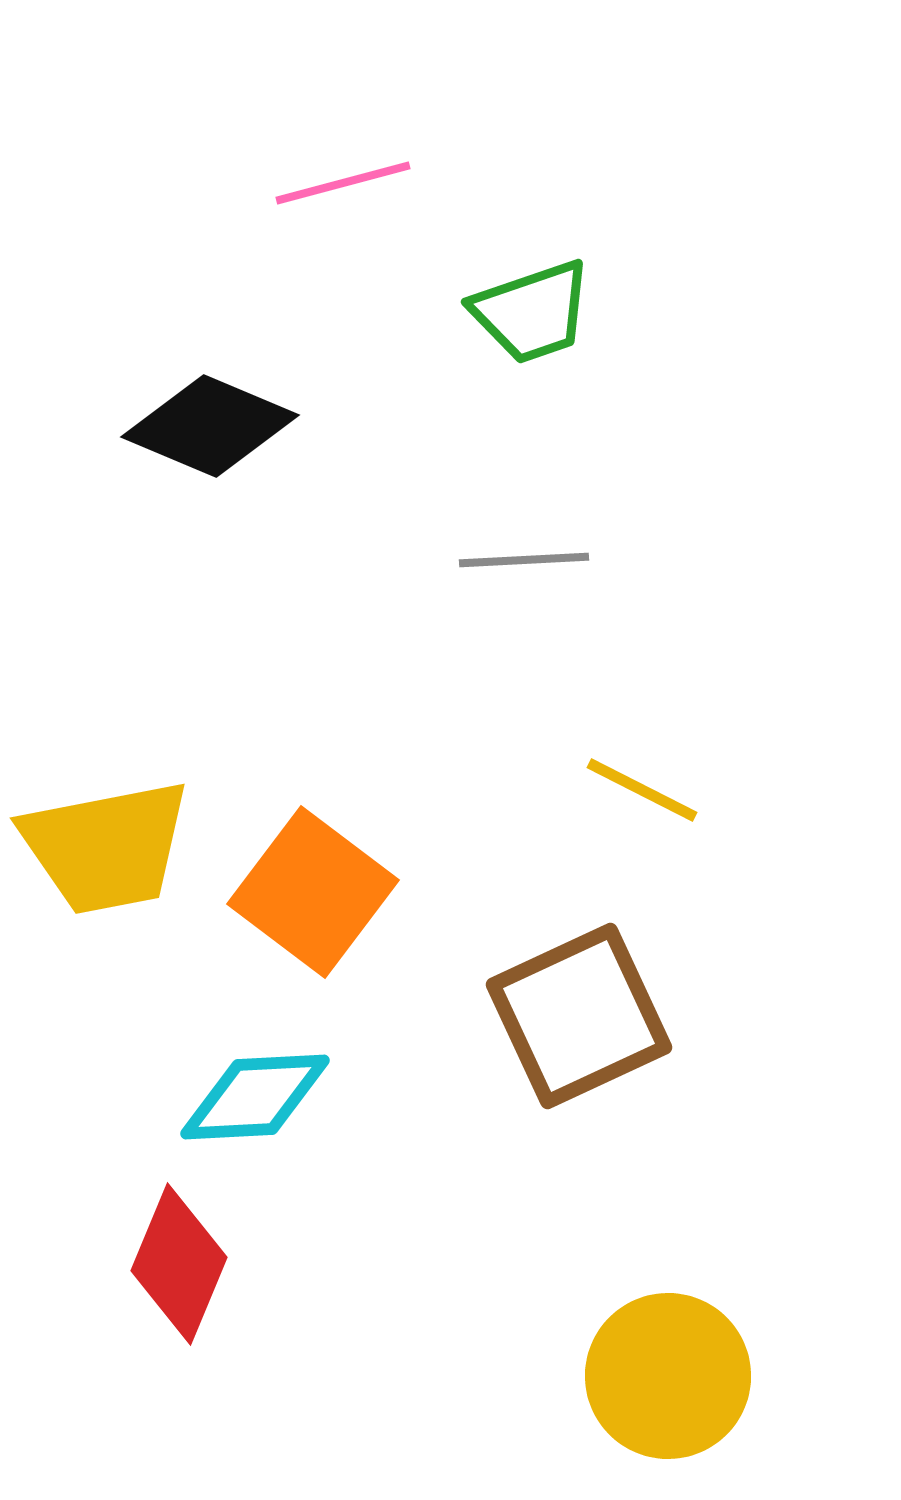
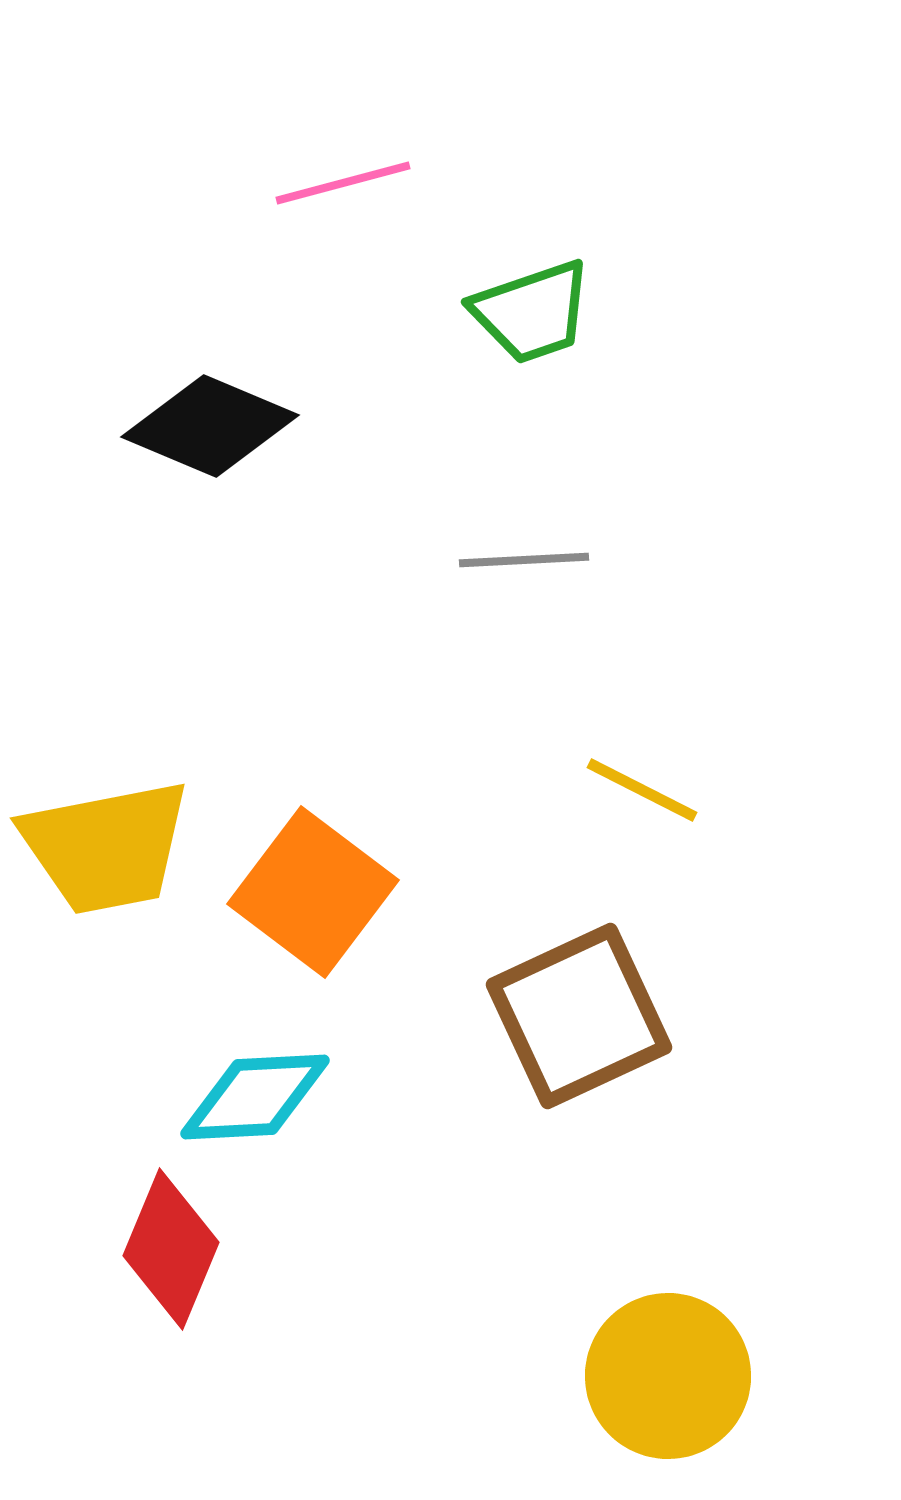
red diamond: moved 8 px left, 15 px up
